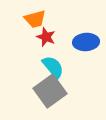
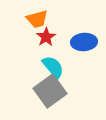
orange trapezoid: moved 2 px right
red star: rotated 18 degrees clockwise
blue ellipse: moved 2 px left
